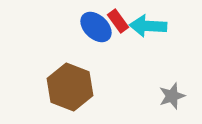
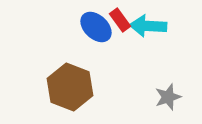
red rectangle: moved 2 px right, 1 px up
gray star: moved 4 px left, 1 px down
